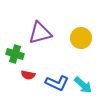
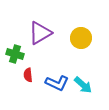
purple triangle: rotated 15 degrees counterclockwise
red semicircle: rotated 72 degrees clockwise
